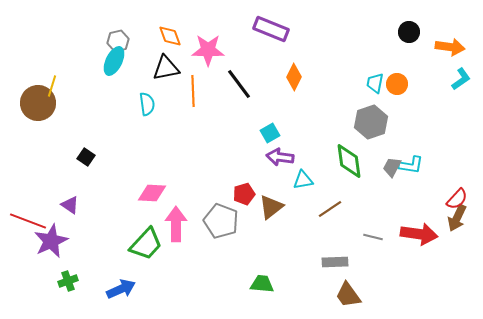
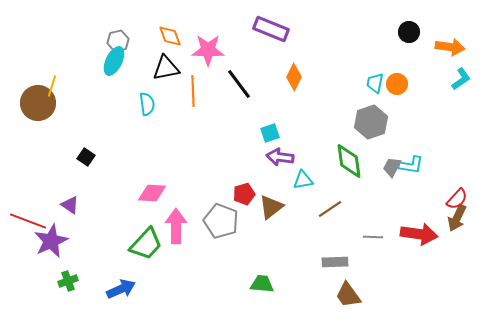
cyan square at (270, 133): rotated 12 degrees clockwise
pink arrow at (176, 224): moved 2 px down
gray line at (373, 237): rotated 12 degrees counterclockwise
